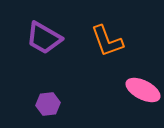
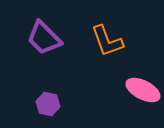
purple trapezoid: rotated 15 degrees clockwise
purple hexagon: rotated 20 degrees clockwise
